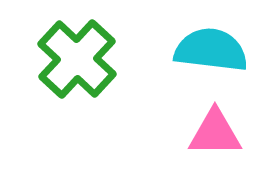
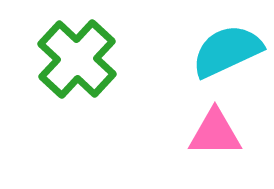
cyan semicircle: moved 16 px right, 1 px down; rotated 32 degrees counterclockwise
